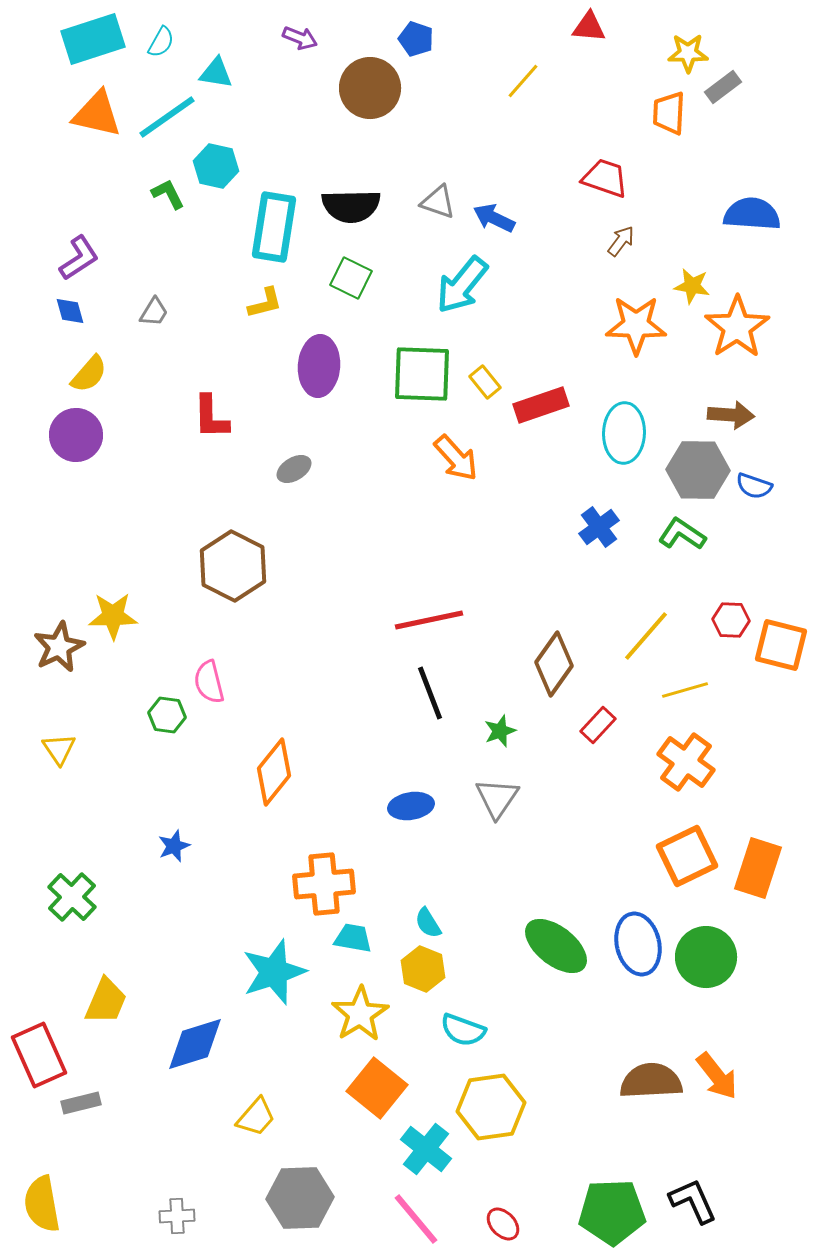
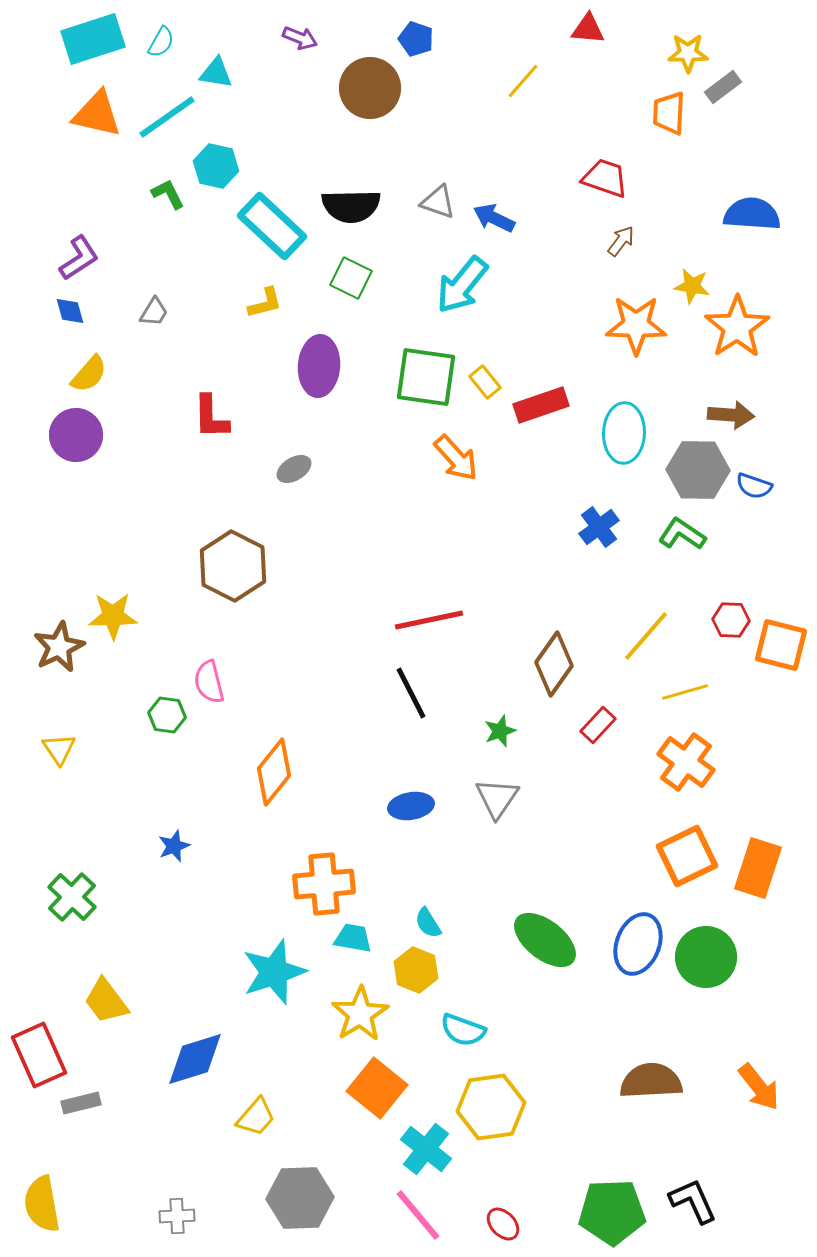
red triangle at (589, 27): moved 1 px left, 2 px down
cyan rectangle at (274, 227): moved 2 px left, 1 px up; rotated 56 degrees counterclockwise
green square at (422, 374): moved 4 px right, 3 px down; rotated 6 degrees clockwise
yellow line at (685, 690): moved 2 px down
black line at (430, 693): moved 19 px left; rotated 6 degrees counterclockwise
blue ellipse at (638, 944): rotated 34 degrees clockwise
green ellipse at (556, 946): moved 11 px left, 6 px up
yellow hexagon at (423, 969): moved 7 px left, 1 px down
yellow trapezoid at (106, 1001): rotated 120 degrees clockwise
blue diamond at (195, 1044): moved 15 px down
orange arrow at (717, 1076): moved 42 px right, 11 px down
pink line at (416, 1219): moved 2 px right, 4 px up
